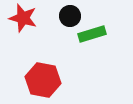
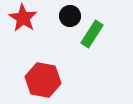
red star: rotated 16 degrees clockwise
green rectangle: rotated 40 degrees counterclockwise
